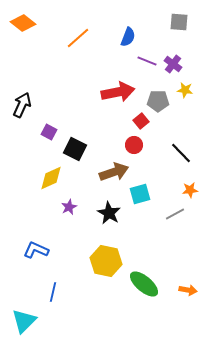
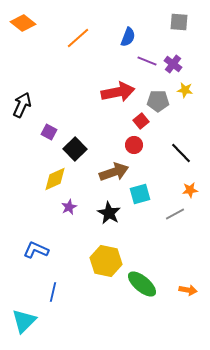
black square: rotated 20 degrees clockwise
yellow diamond: moved 4 px right, 1 px down
green ellipse: moved 2 px left
